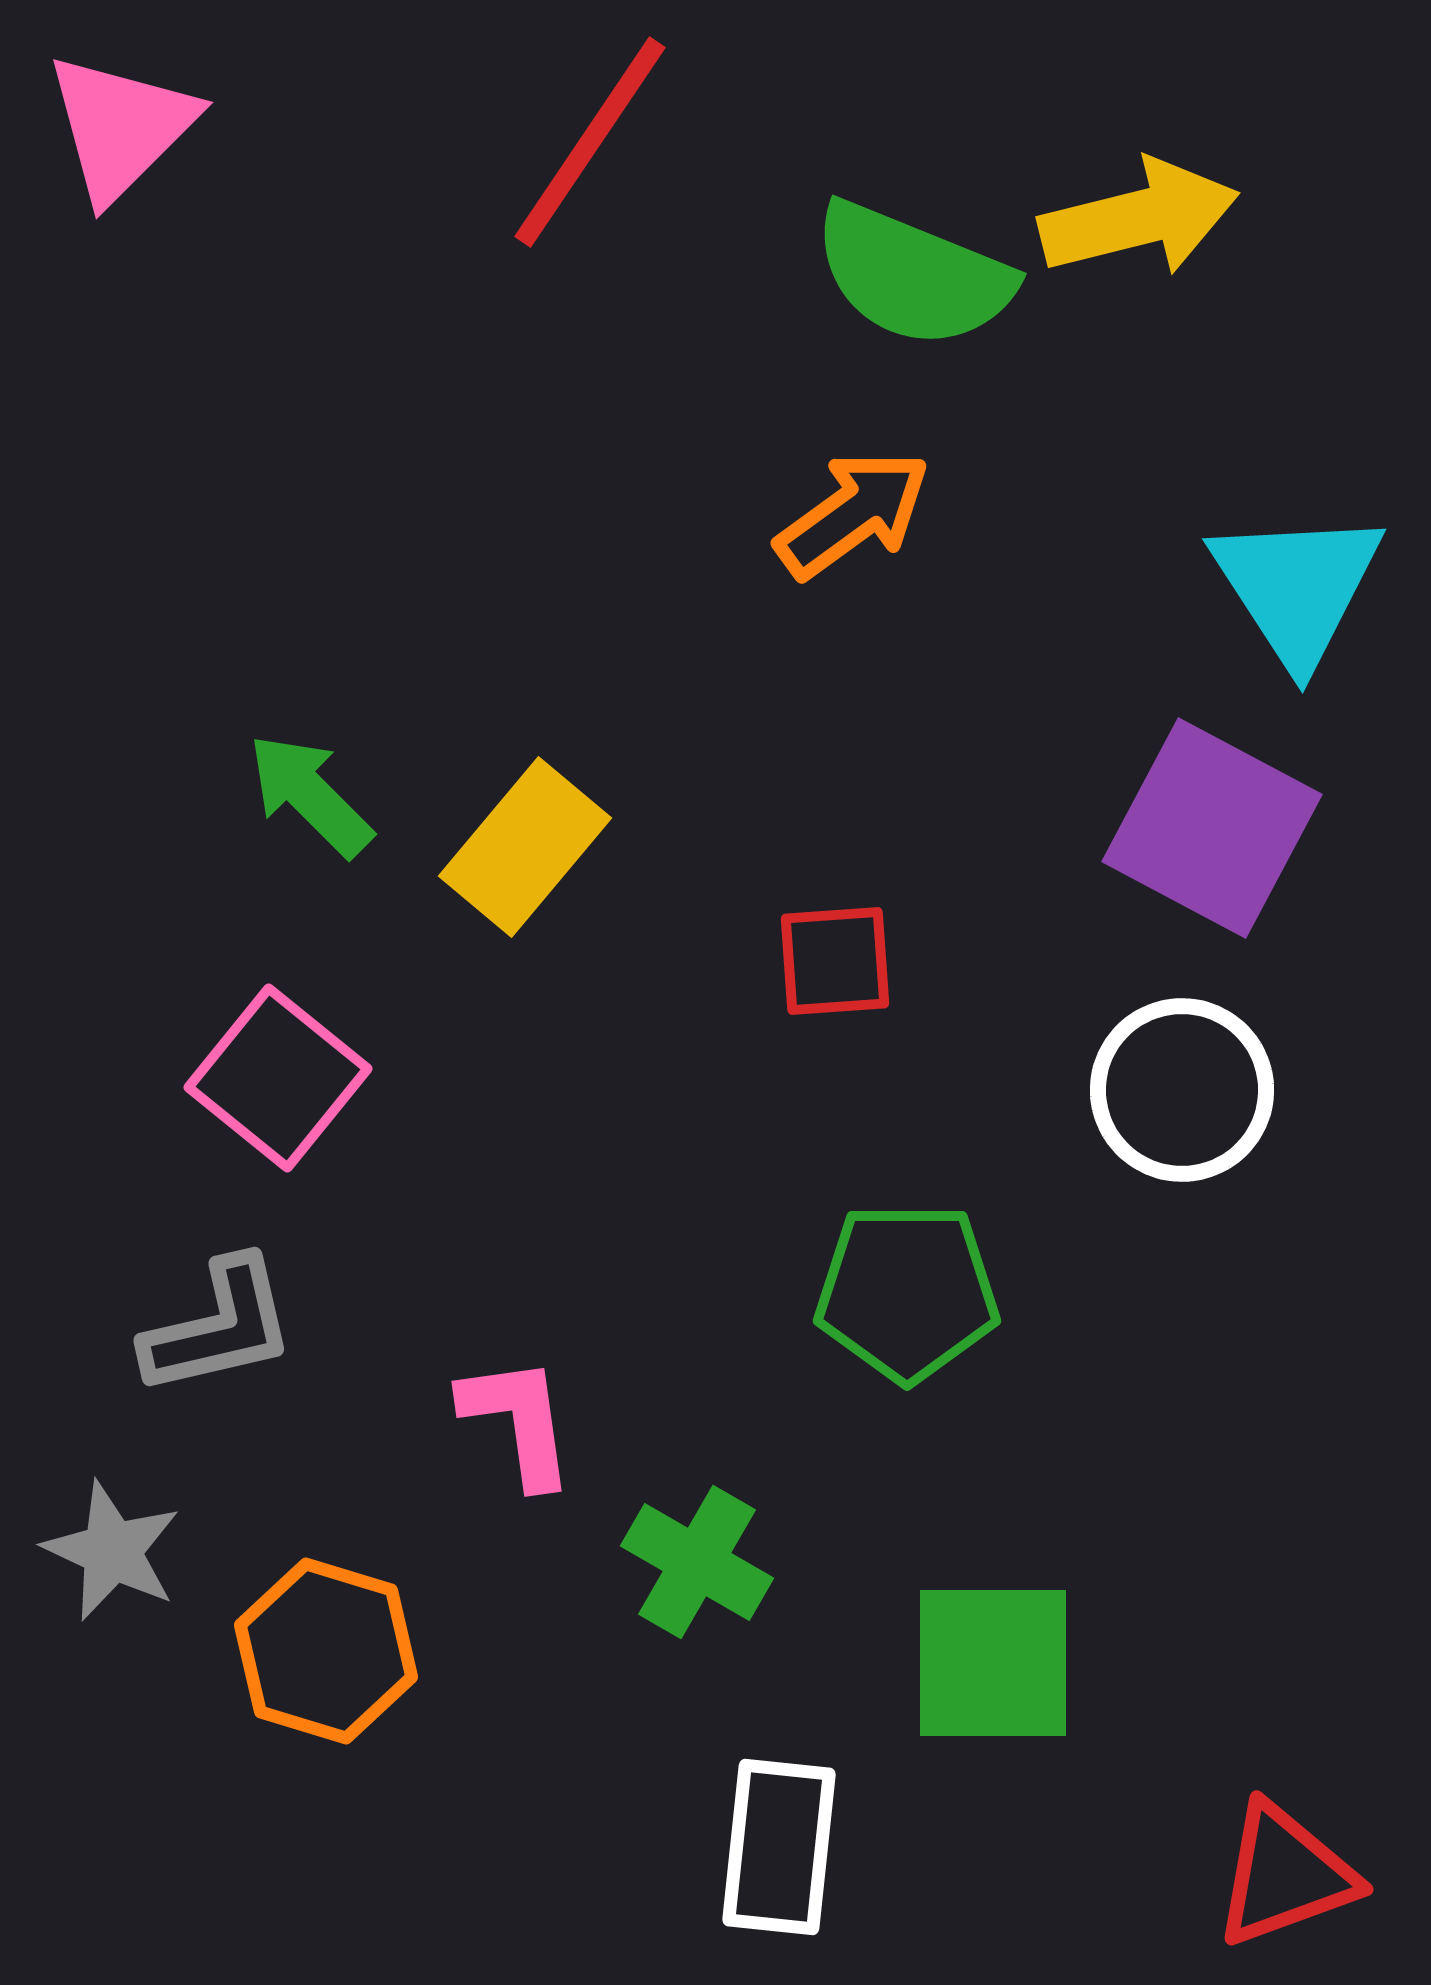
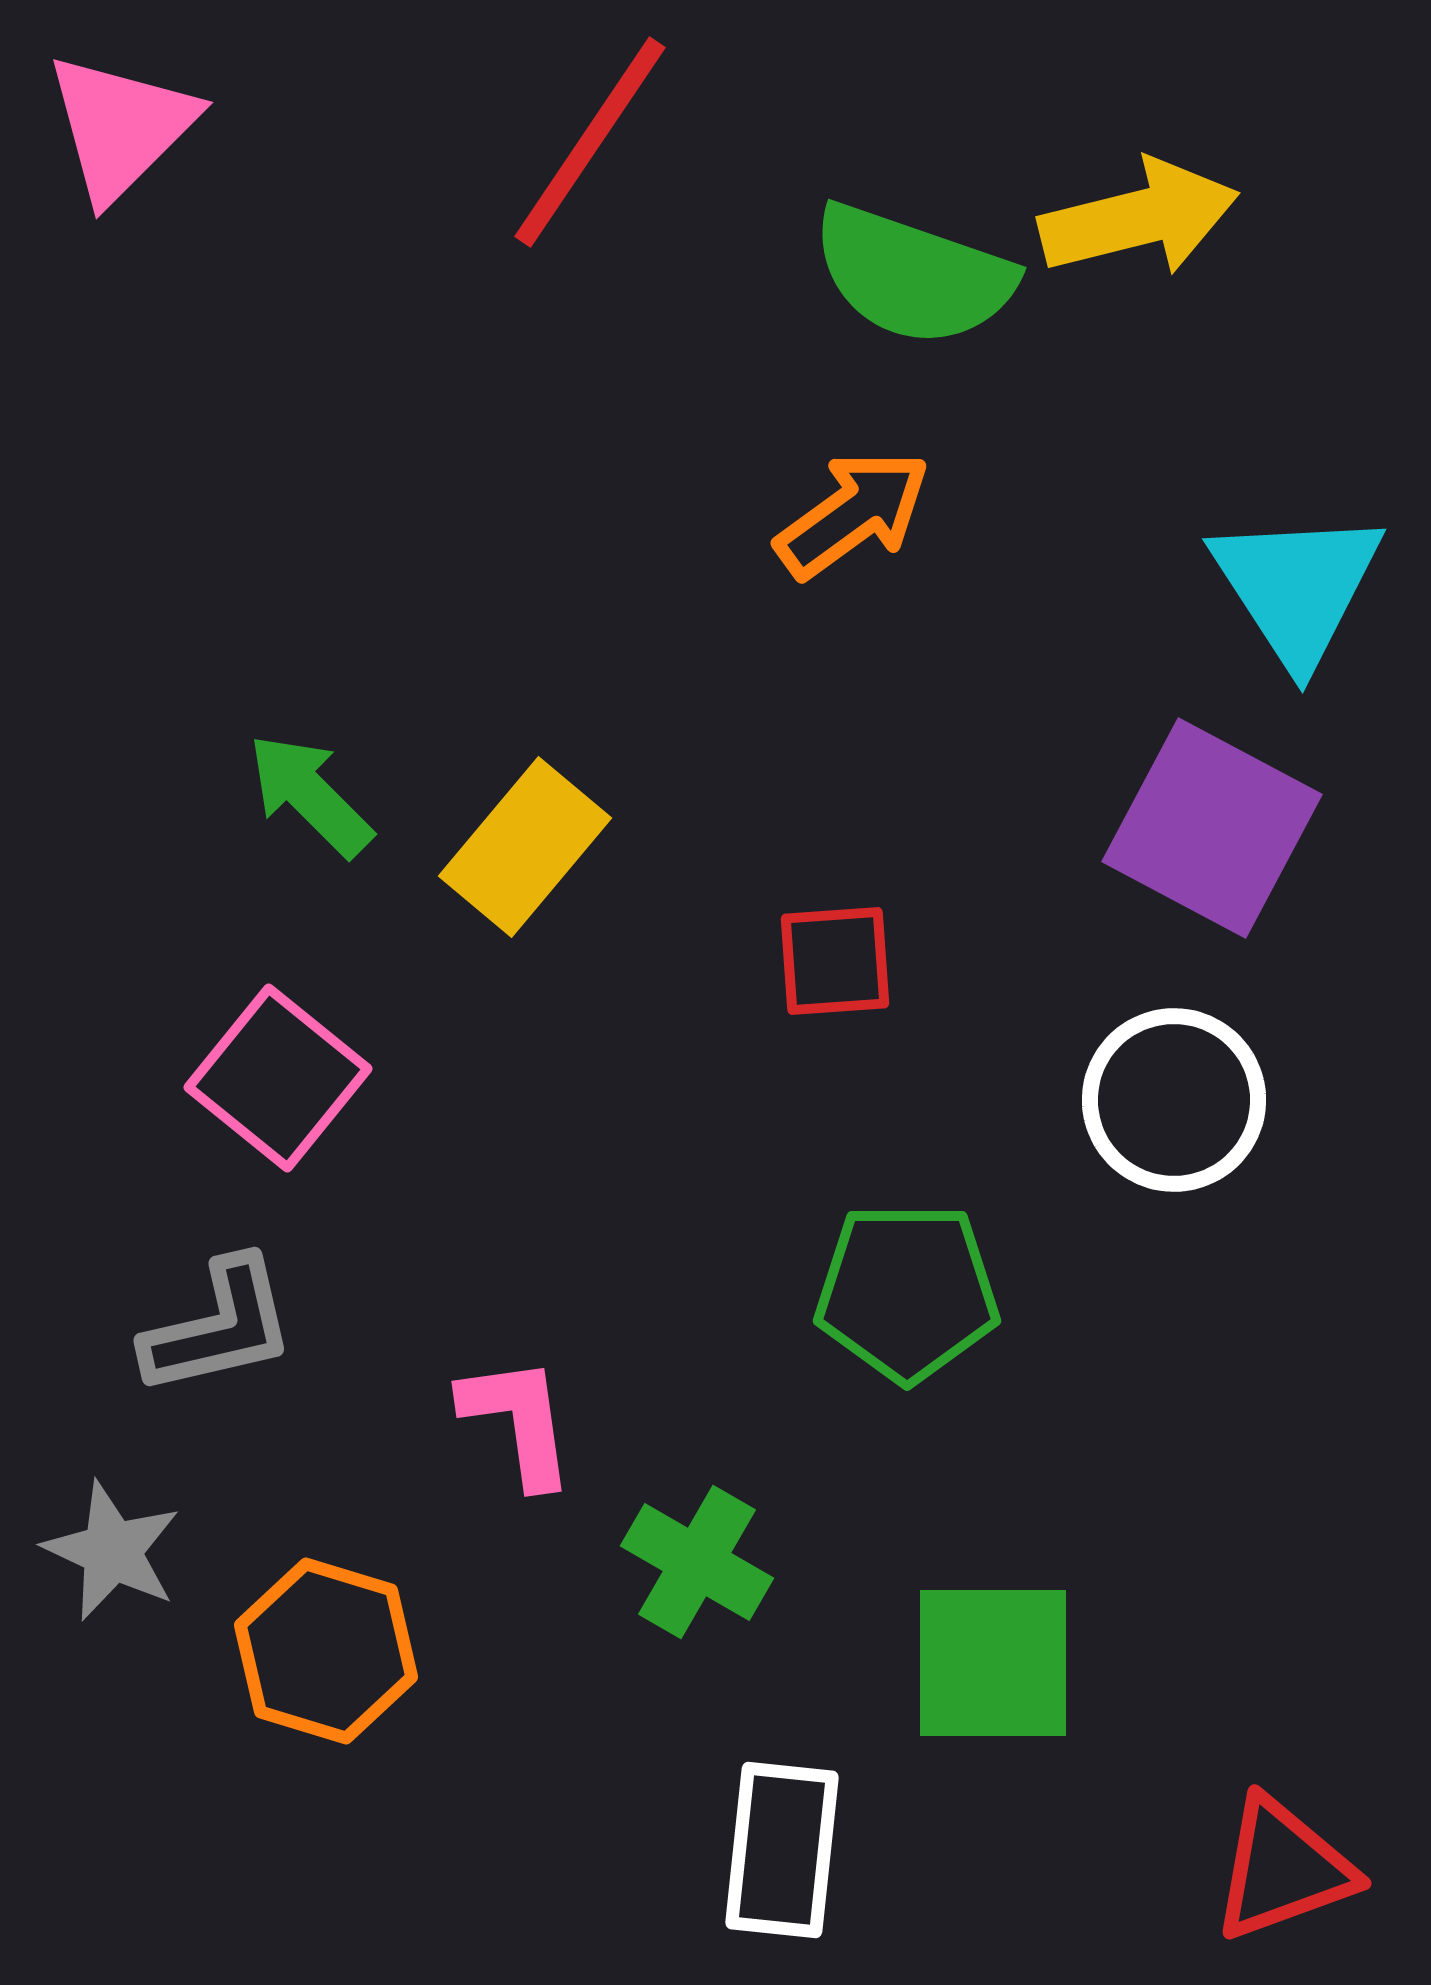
green semicircle: rotated 3 degrees counterclockwise
white circle: moved 8 px left, 10 px down
white rectangle: moved 3 px right, 3 px down
red triangle: moved 2 px left, 6 px up
